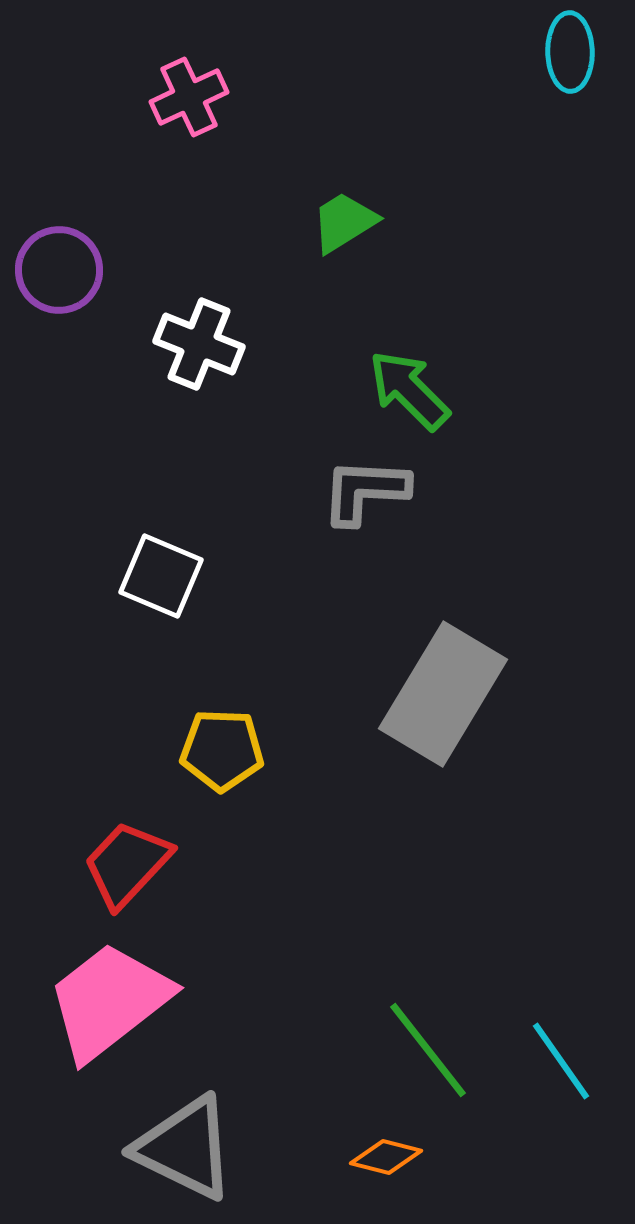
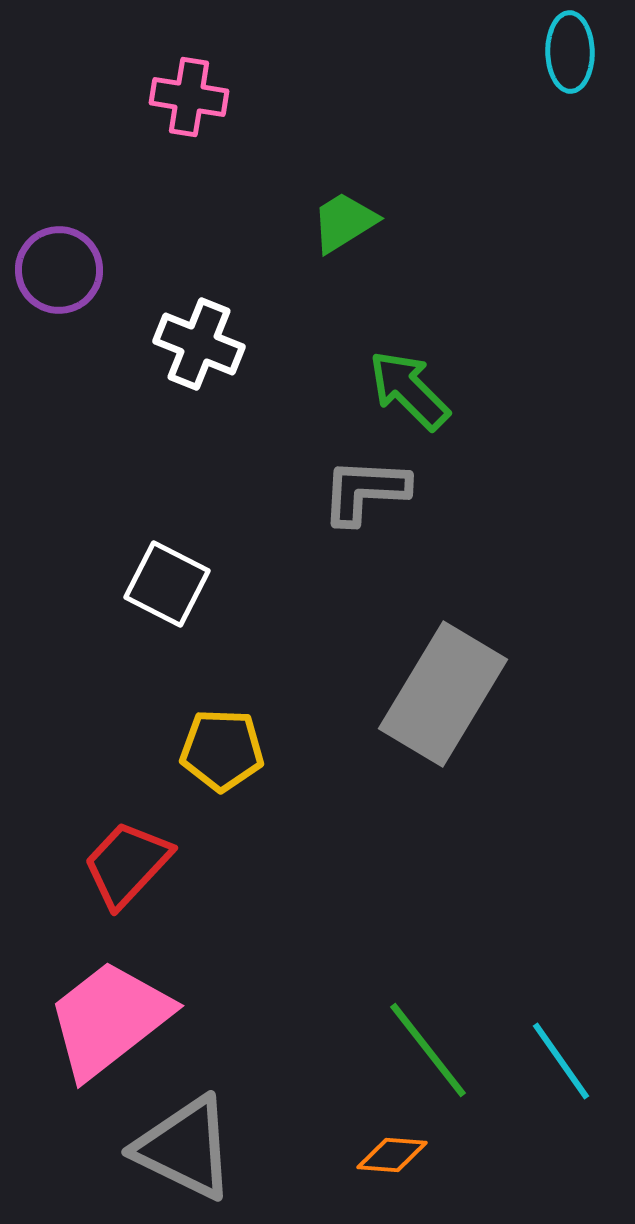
pink cross: rotated 34 degrees clockwise
white square: moved 6 px right, 8 px down; rotated 4 degrees clockwise
pink trapezoid: moved 18 px down
orange diamond: moved 6 px right, 2 px up; rotated 10 degrees counterclockwise
